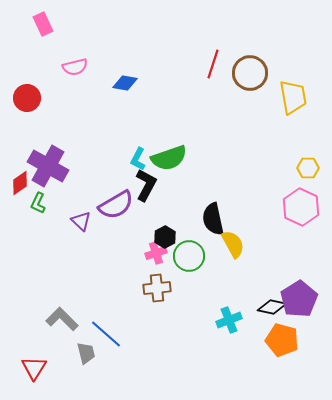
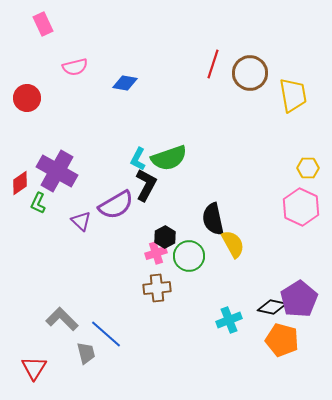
yellow trapezoid: moved 2 px up
purple cross: moved 9 px right, 5 px down
